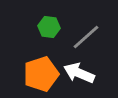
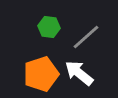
white arrow: rotated 16 degrees clockwise
